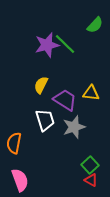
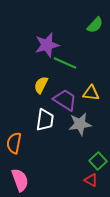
green line: moved 19 px down; rotated 20 degrees counterclockwise
white trapezoid: rotated 25 degrees clockwise
gray star: moved 6 px right, 3 px up; rotated 10 degrees clockwise
green square: moved 8 px right, 4 px up
